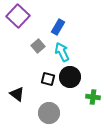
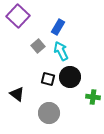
cyan arrow: moved 1 px left, 1 px up
